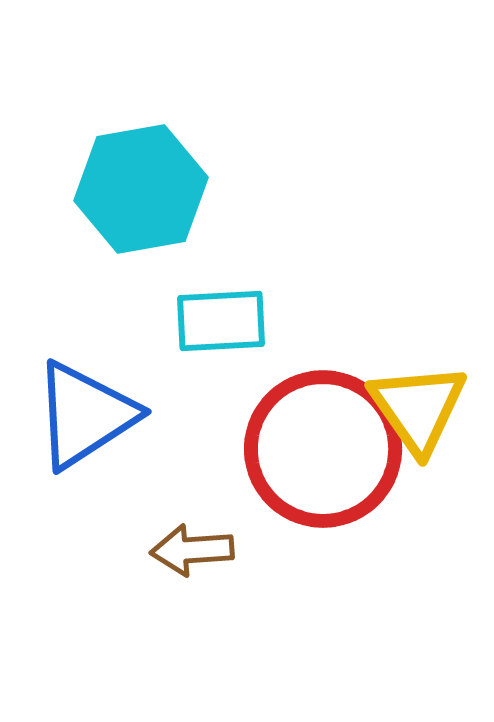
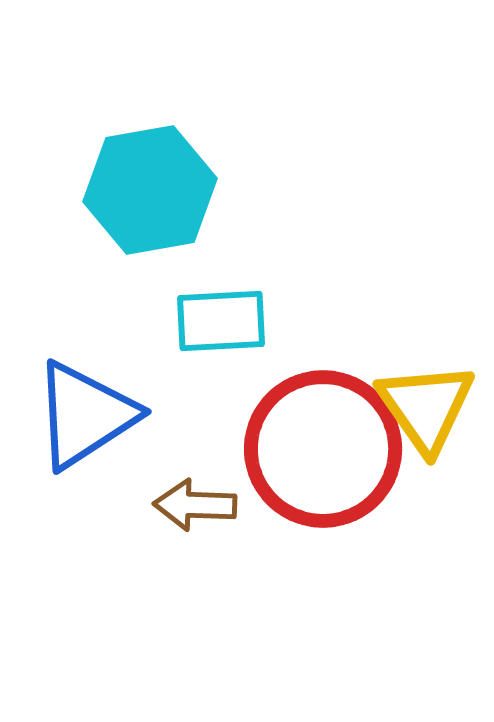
cyan hexagon: moved 9 px right, 1 px down
yellow triangle: moved 8 px right, 1 px up
brown arrow: moved 3 px right, 45 px up; rotated 6 degrees clockwise
